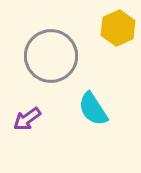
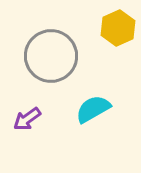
cyan semicircle: rotated 93 degrees clockwise
